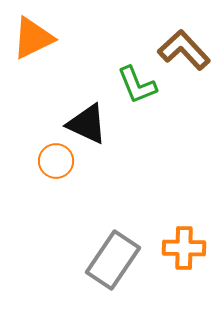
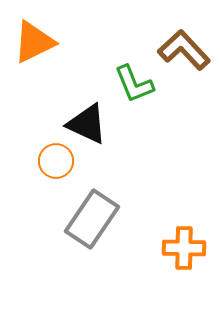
orange triangle: moved 1 px right, 4 px down
green L-shape: moved 3 px left, 1 px up
gray rectangle: moved 21 px left, 41 px up
